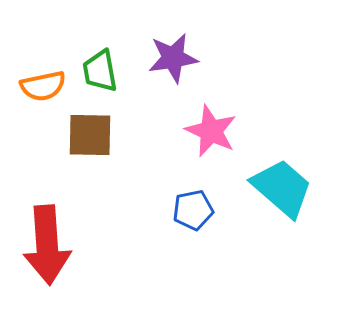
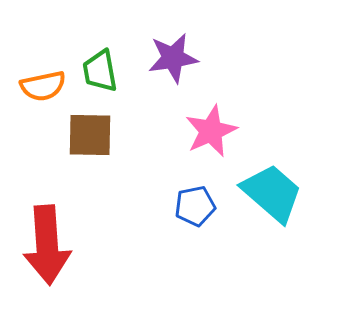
pink star: rotated 24 degrees clockwise
cyan trapezoid: moved 10 px left, 5 px down
blue pentagon: moved 2 px right, 4 px up
